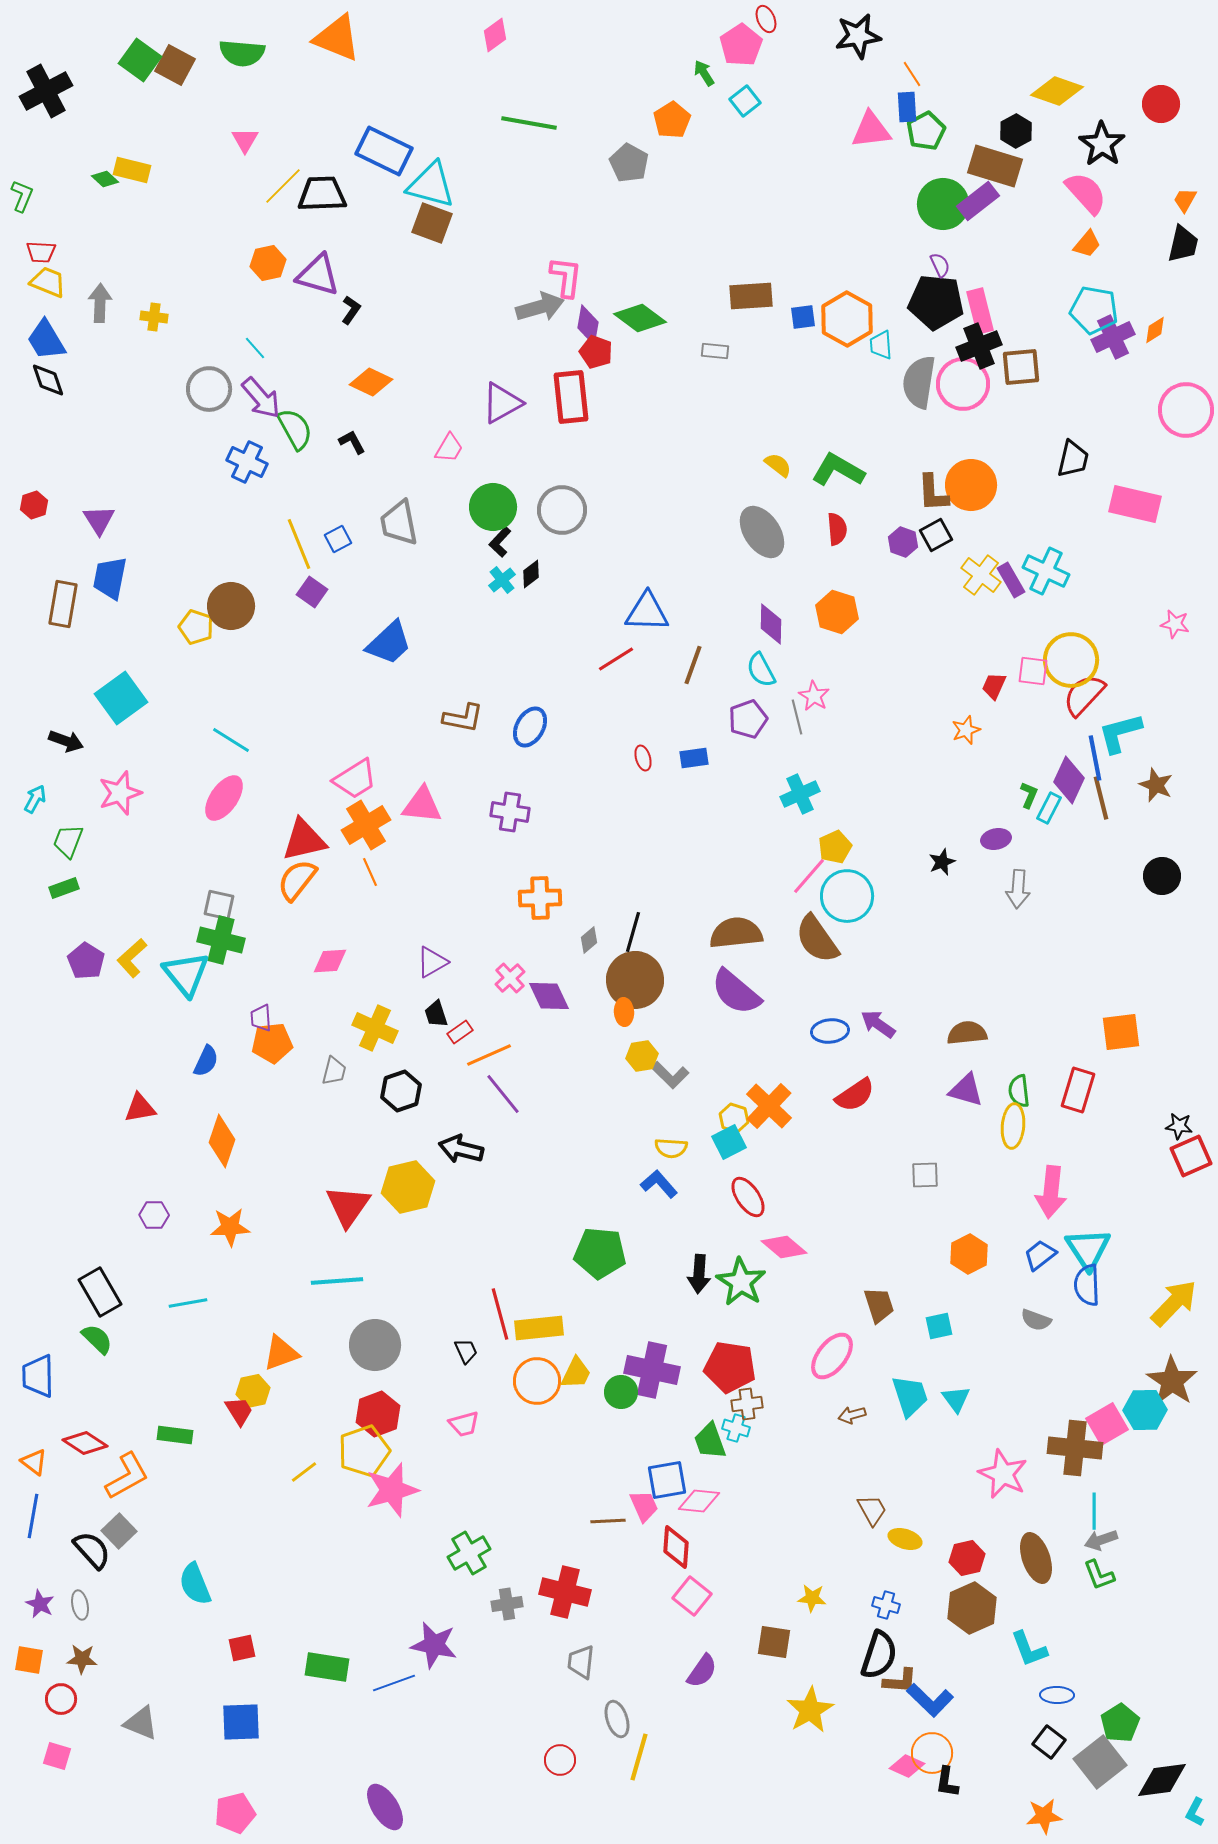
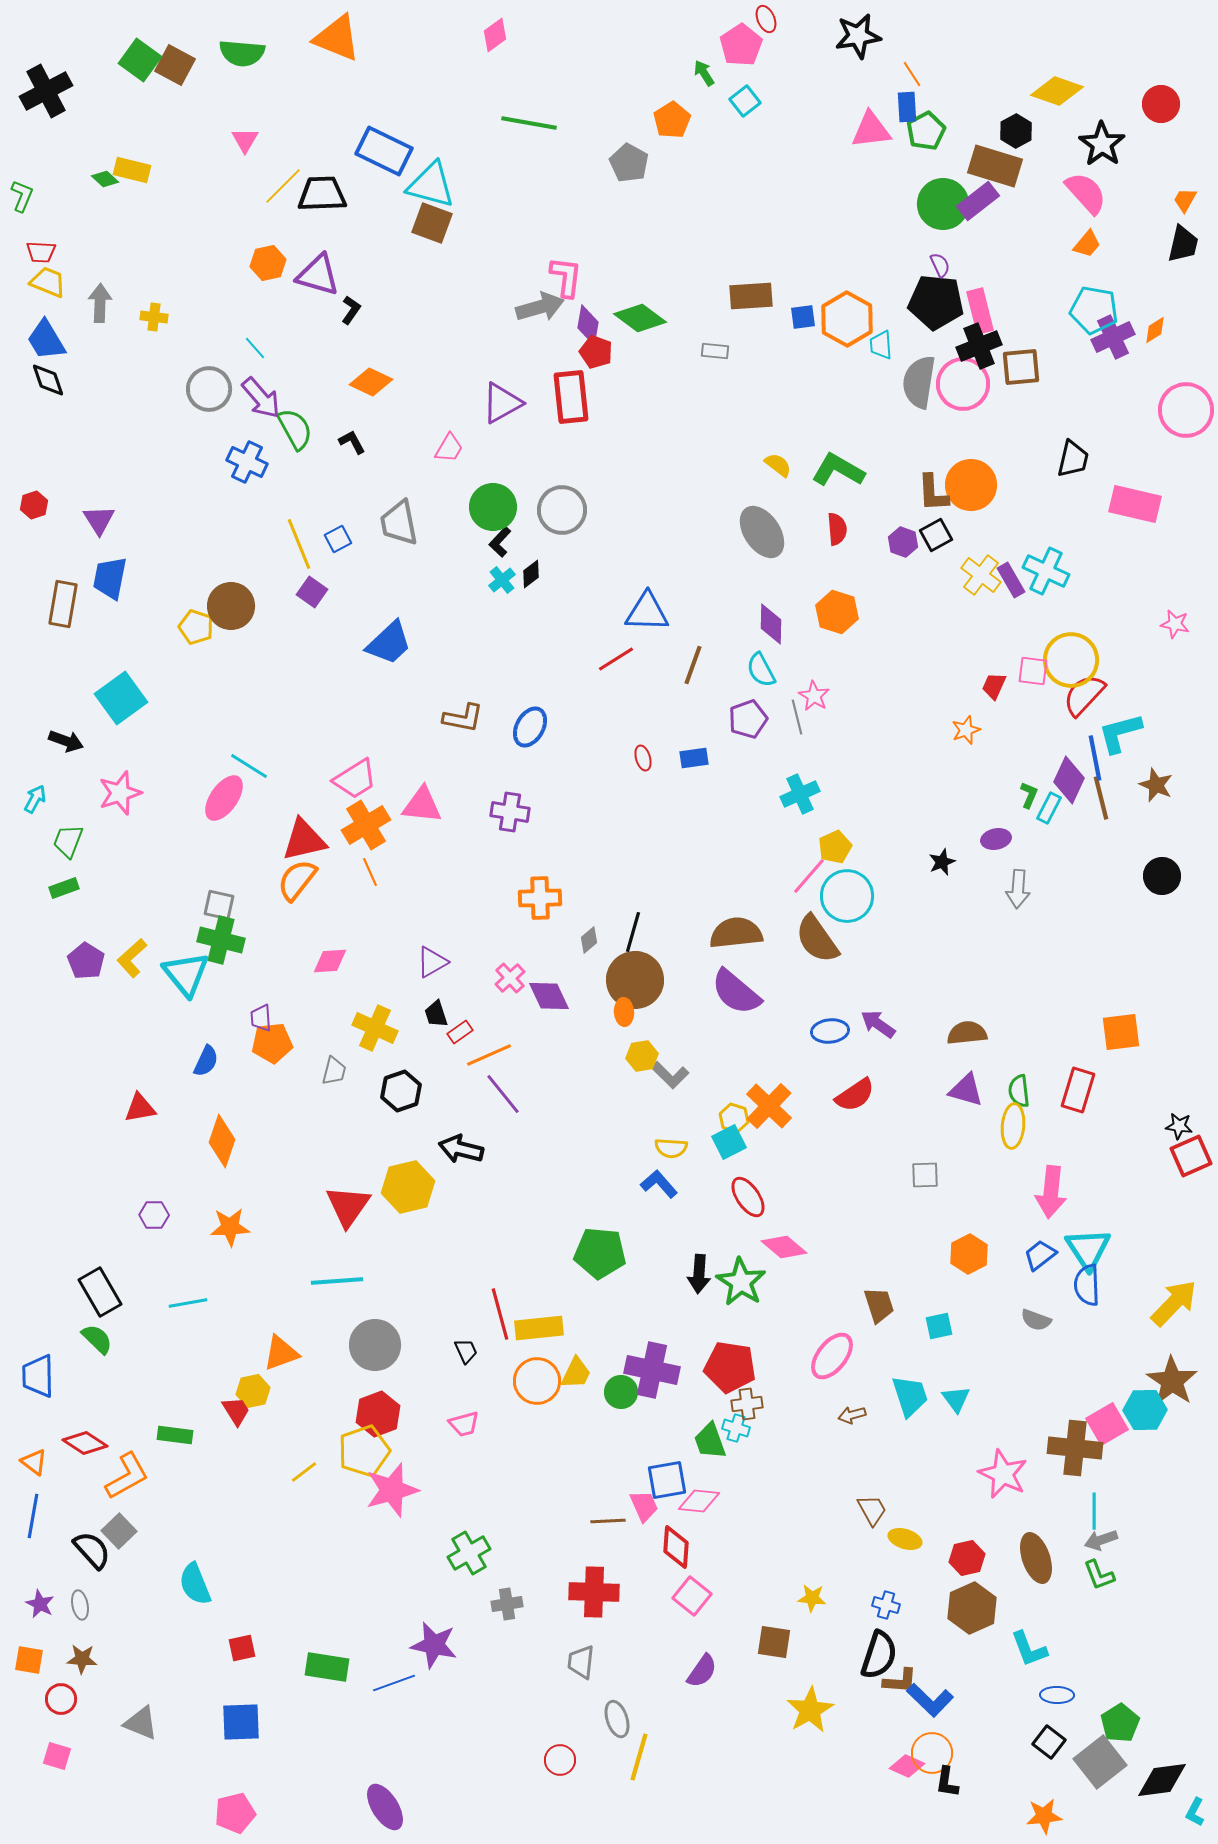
cyan line at (231, 740): moved 18 px right, 26 px down
red trapezoid at (239, 1411): moved 3 px left
red cross at (565, 1592): moved 29 px right; rotated 12 degrees counterclockwise
